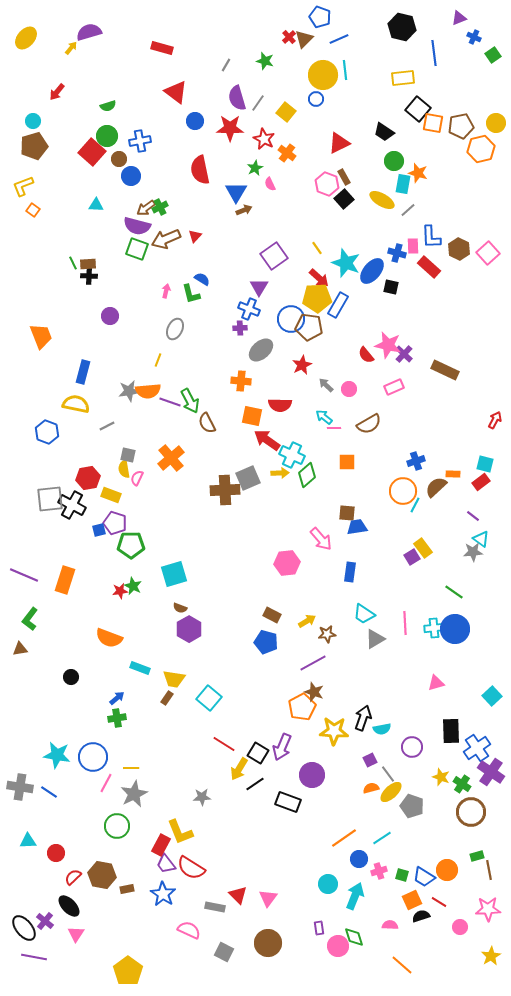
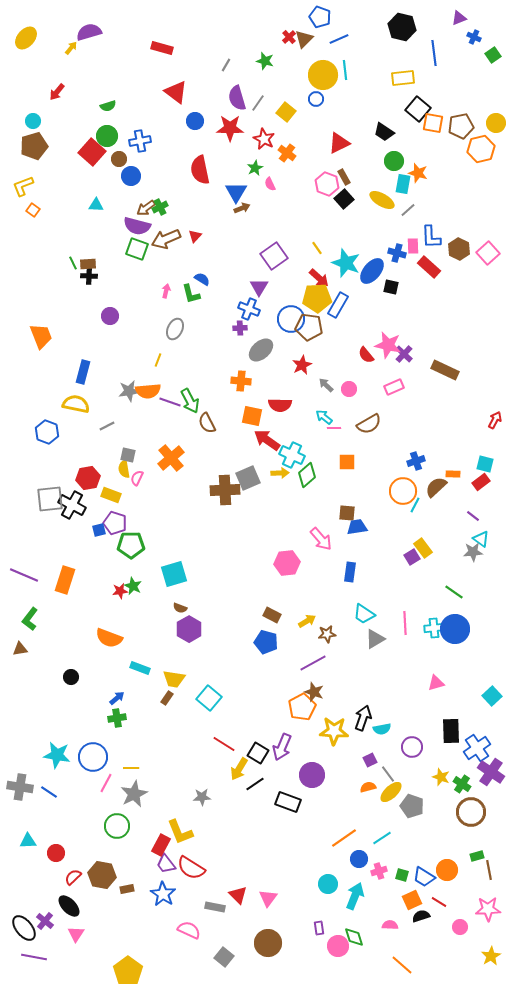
brown arrow at (244, 210): moved 2 px left, 2 px up
orange semicircle at (371, 788): moved 3 px left, 1 px up
gray square at (224, 952): moved 5 px down; rotated 12 degrees clockwise
